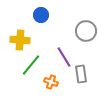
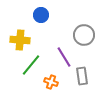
gray circle: moved 2 px left, 4 px down
gray rectangle: moved 1 px right, 2 px down
